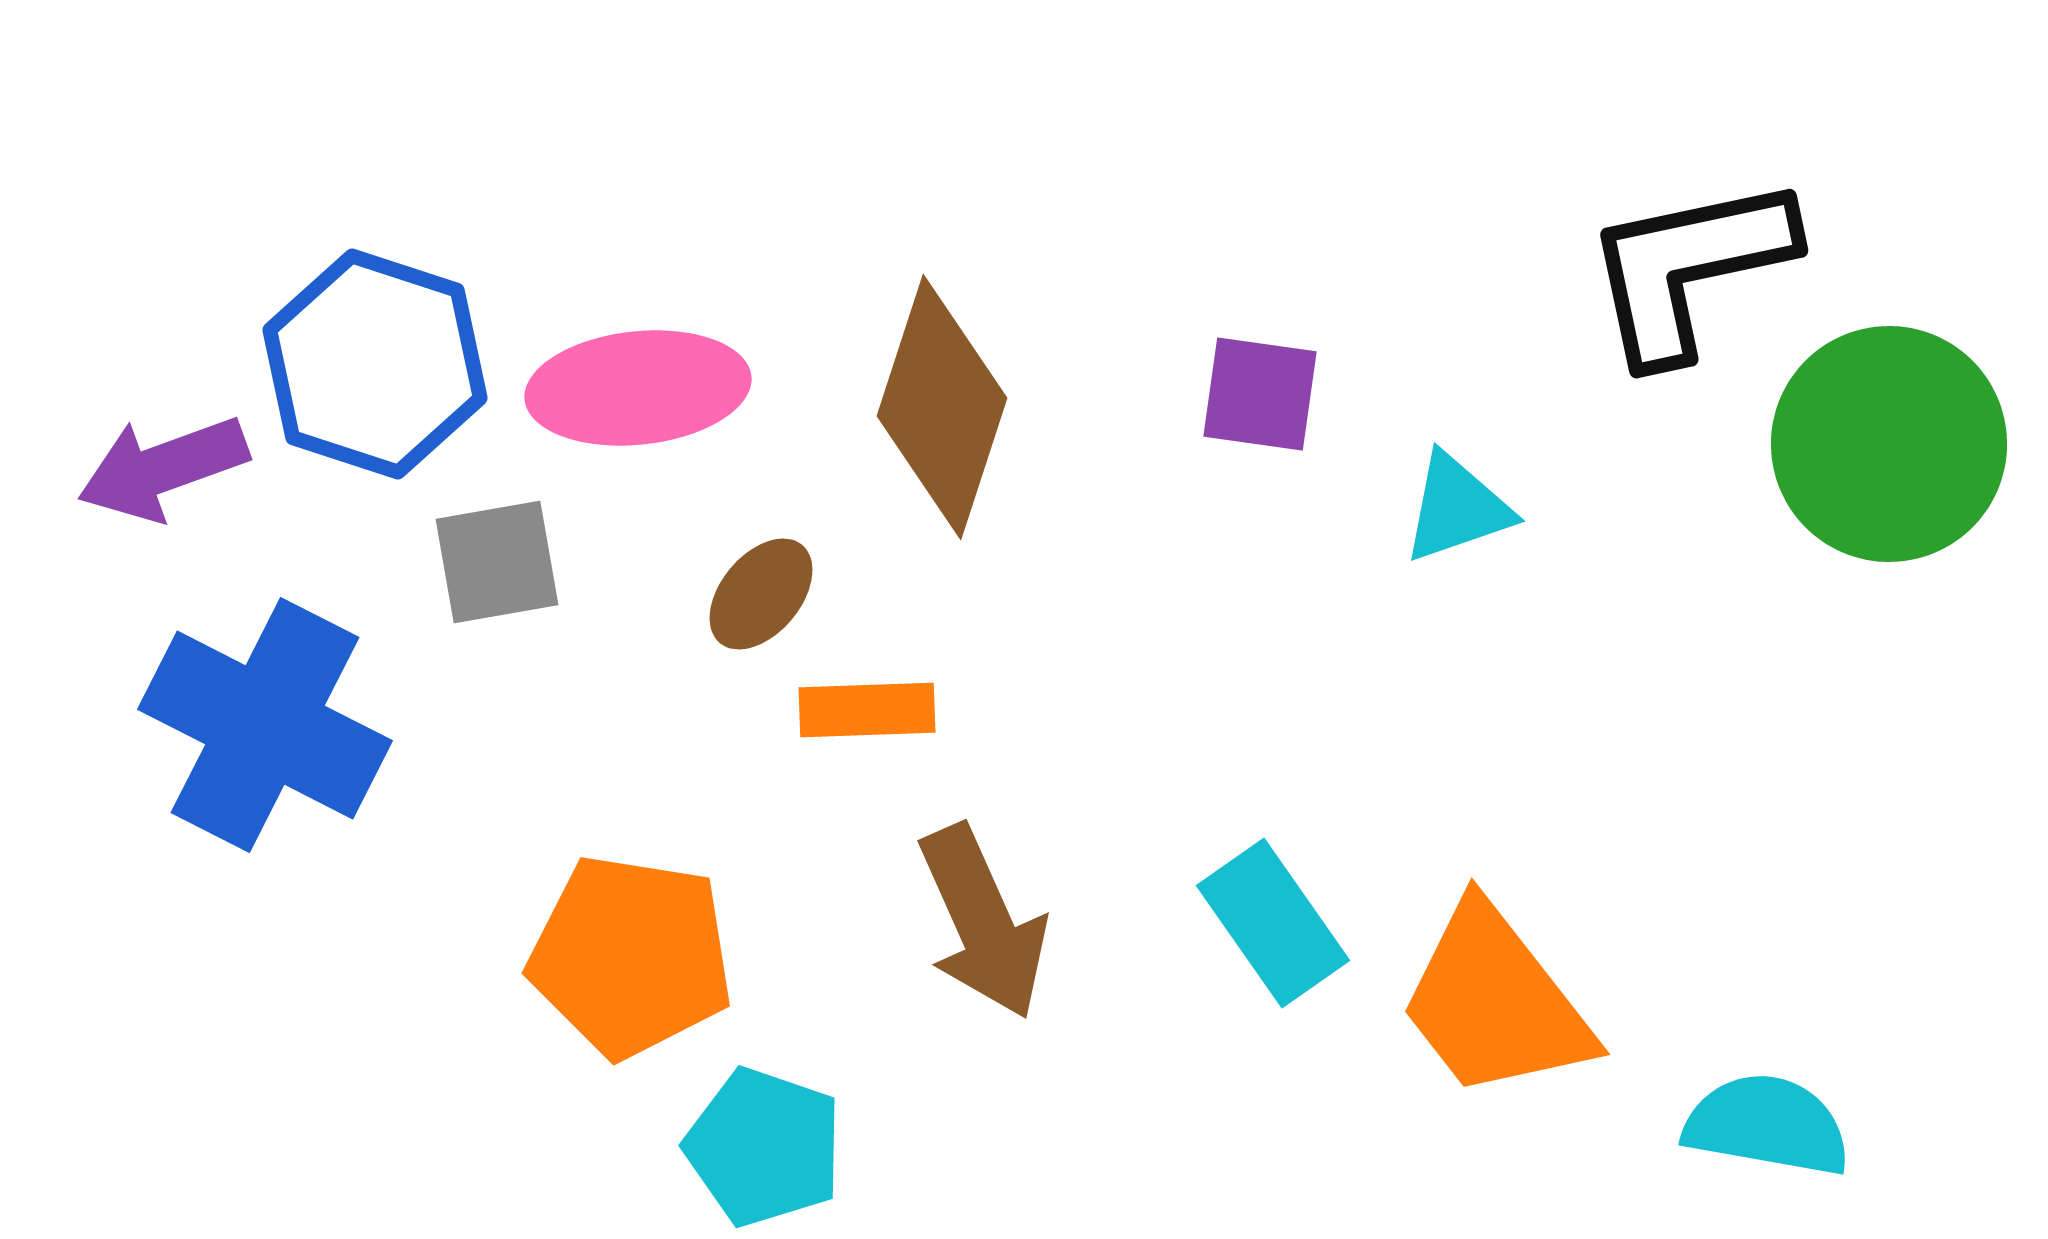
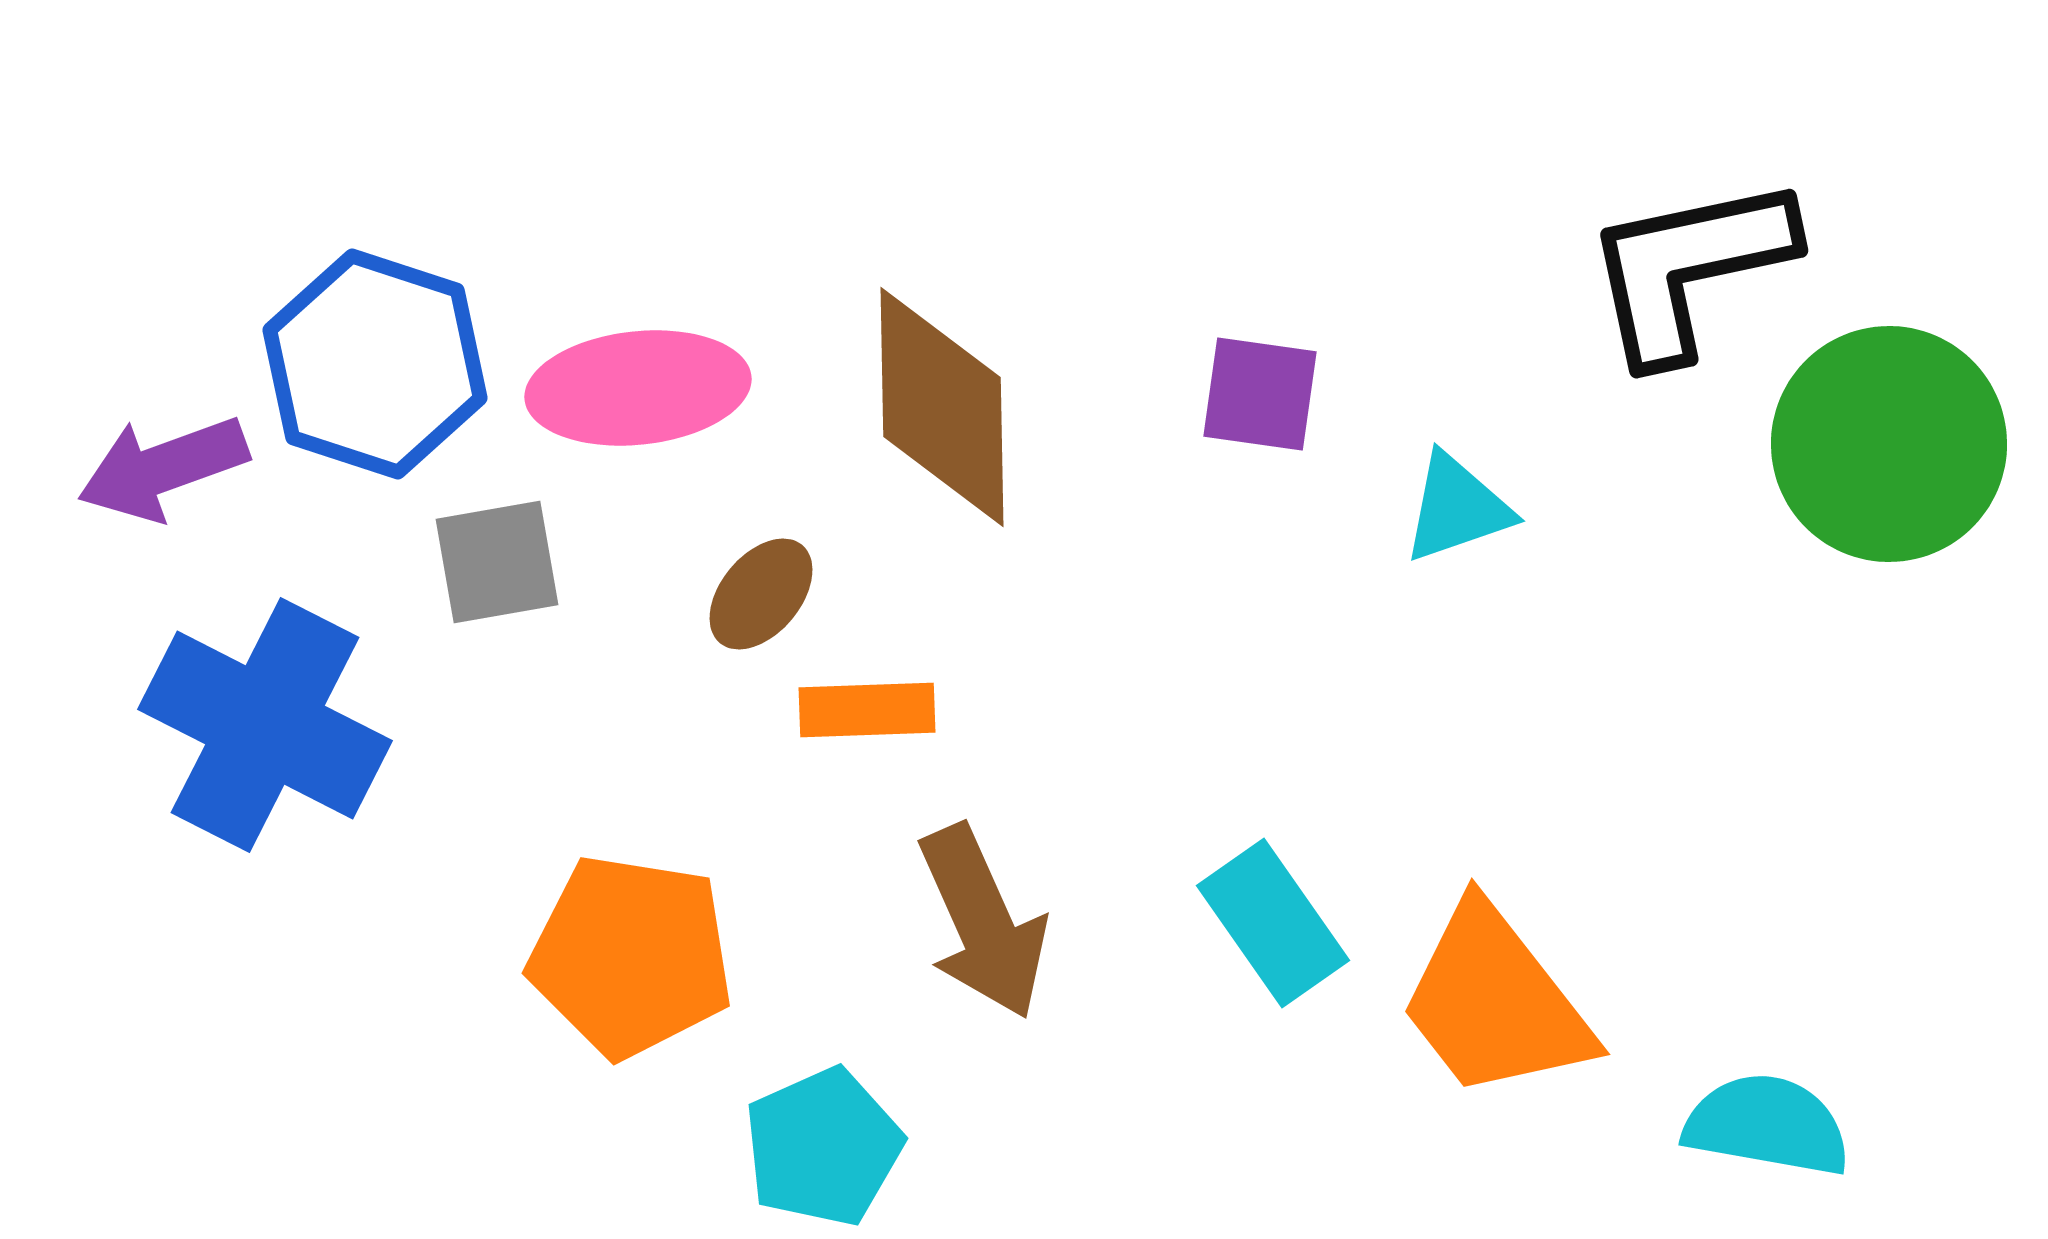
brown diamond: rotated 19 degrees counterclockwise
cyan pentagon: moved 59 px right; rotated 29 degrees clockwise
